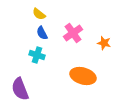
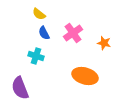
blue semicircle: moved 2 px right
cyan cross: moved 1 px left, 1 px down
orange ellipse: moved 2 px right
purple semicircle: moved 1 px up
